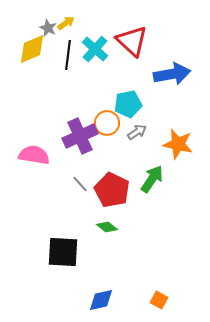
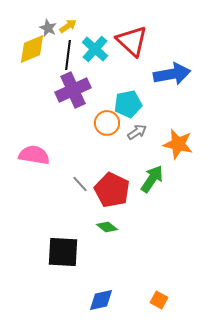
yellow arrow: moved 2 px right, 3 px down
purple cross: moved 7 px left, 46 px up
